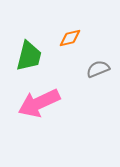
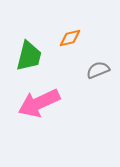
gray semicircle: moved 1 px down
